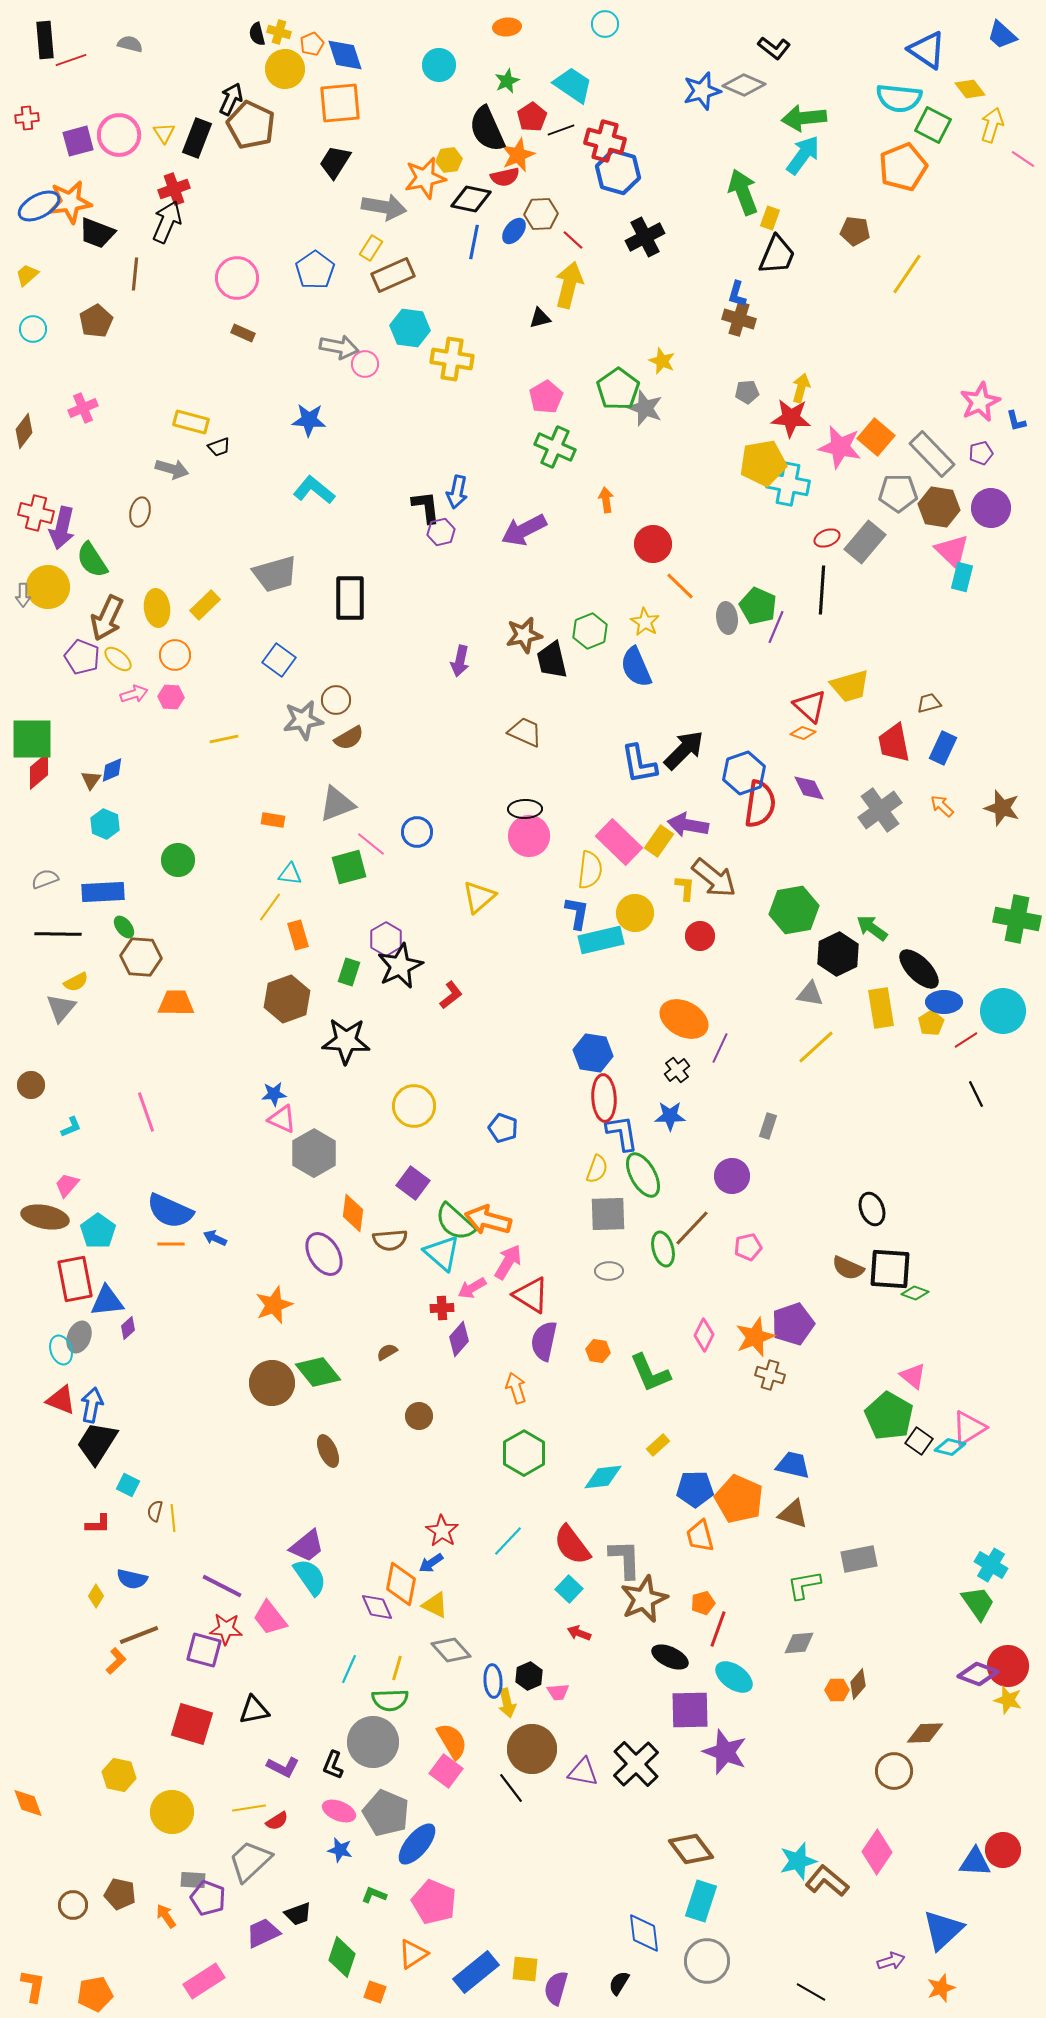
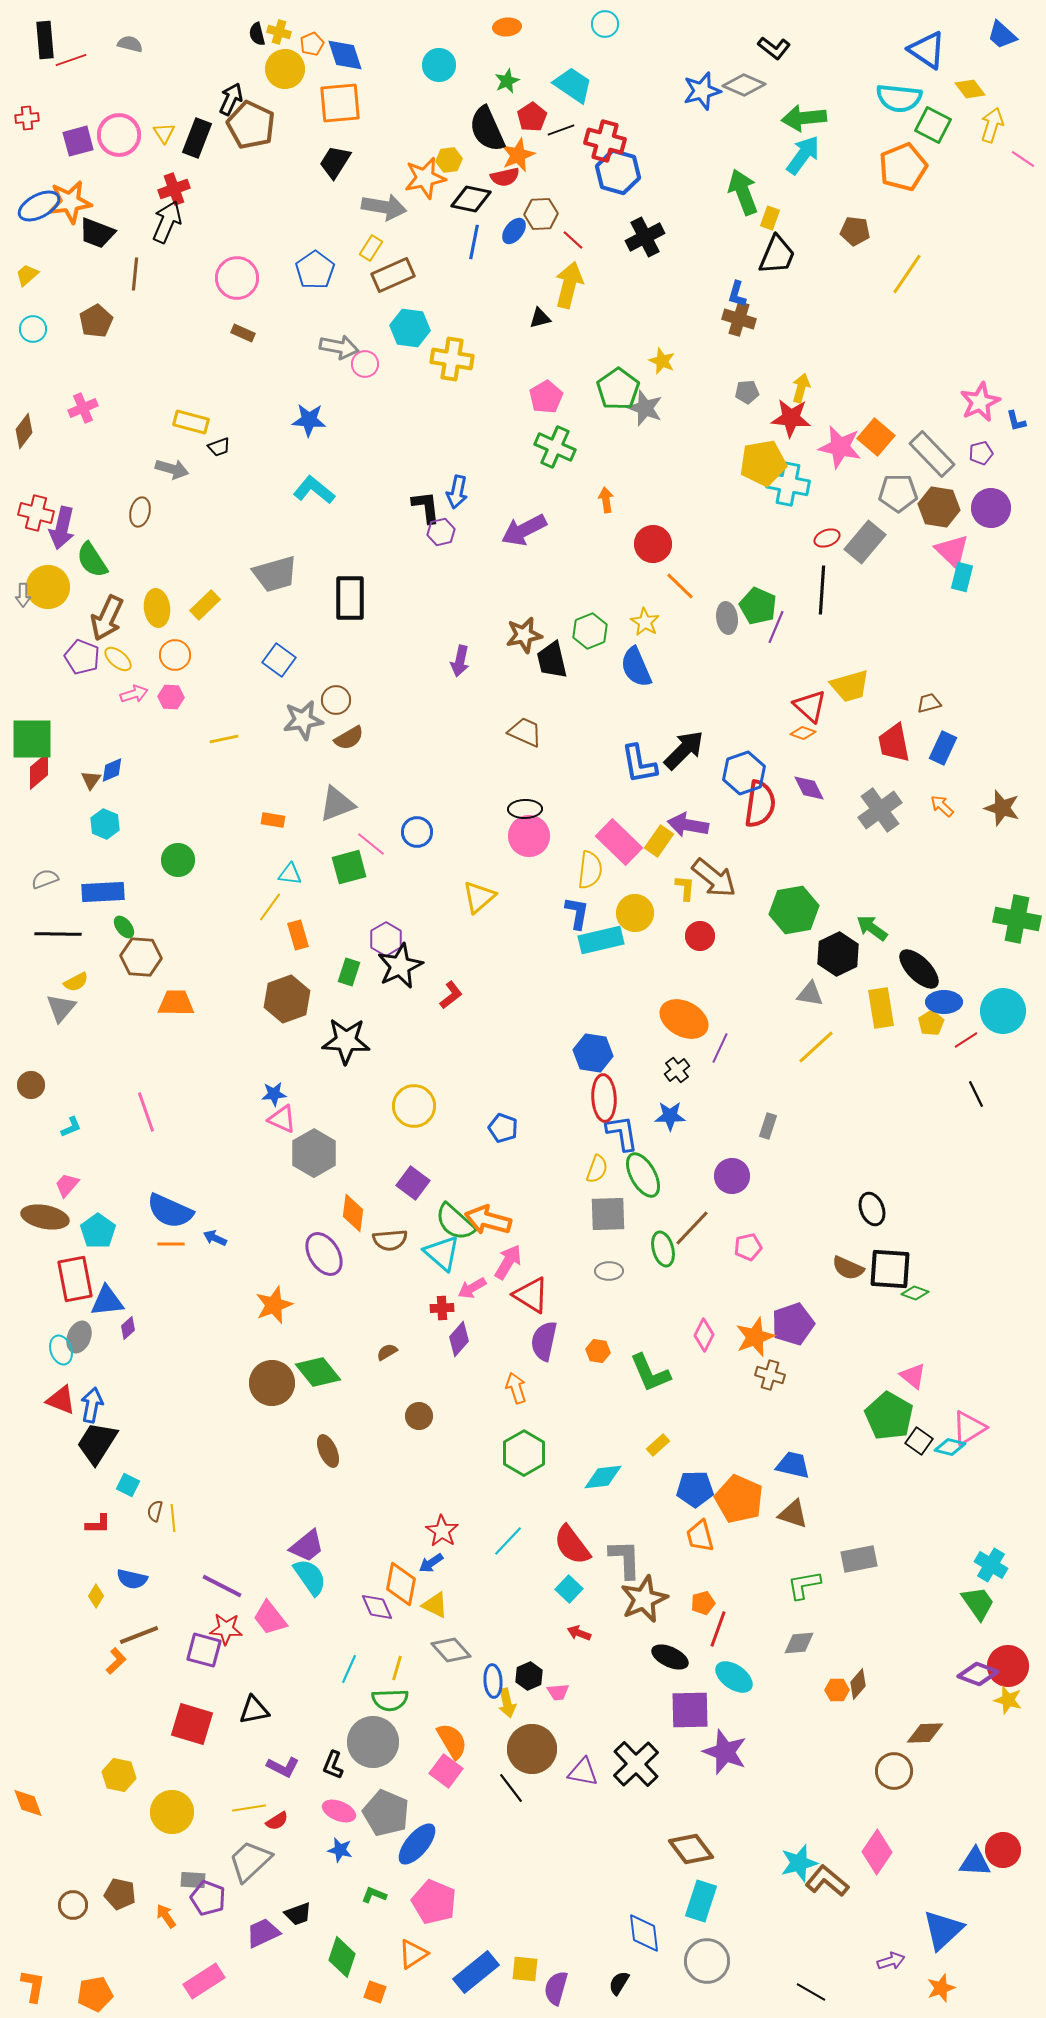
cyan star at (798, 1861): moved 1 px right, 2 px down
